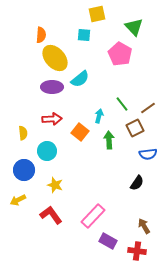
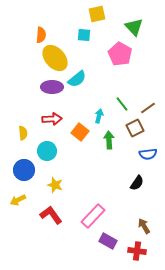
cyan semicircle: moved 3 px left
